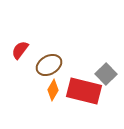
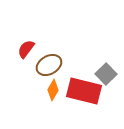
red semicircle: moved 6 px right, 1 px up
